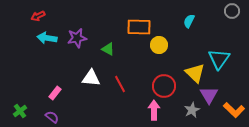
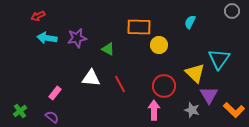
cyan semicircle: moved 1 px right, 1 px down
gray star: rotated 28 degrees counterclockwise
